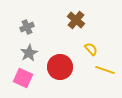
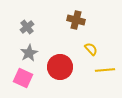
brown cross: rotated 24 degrees counterclockwise
gray cross: rotated 16 degrees counterclockwise
yellow line: rotated 24 degrees counterclockwise
